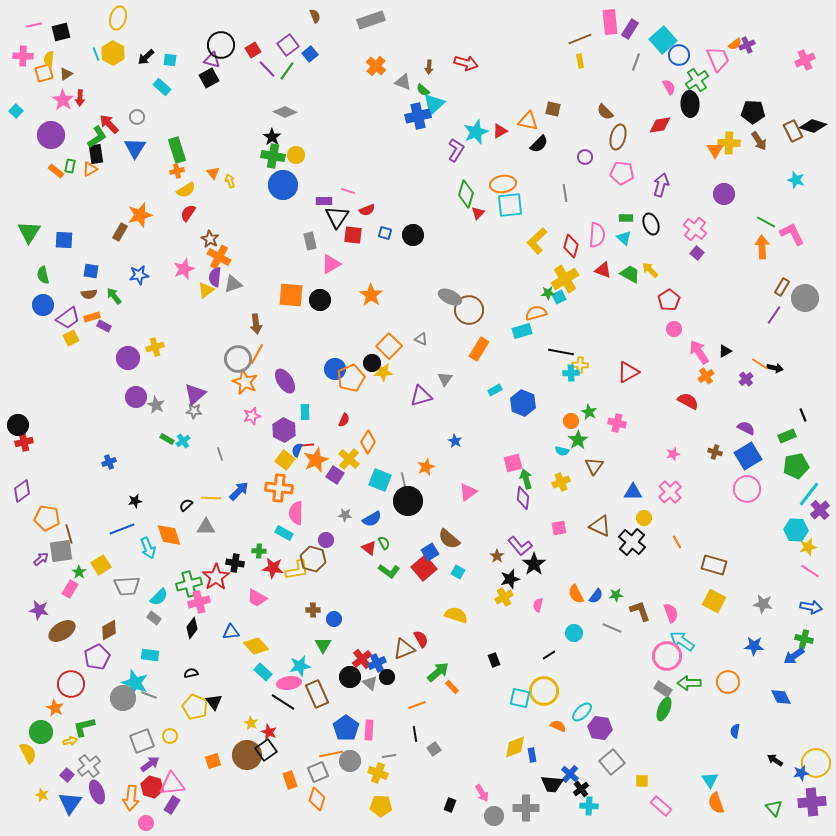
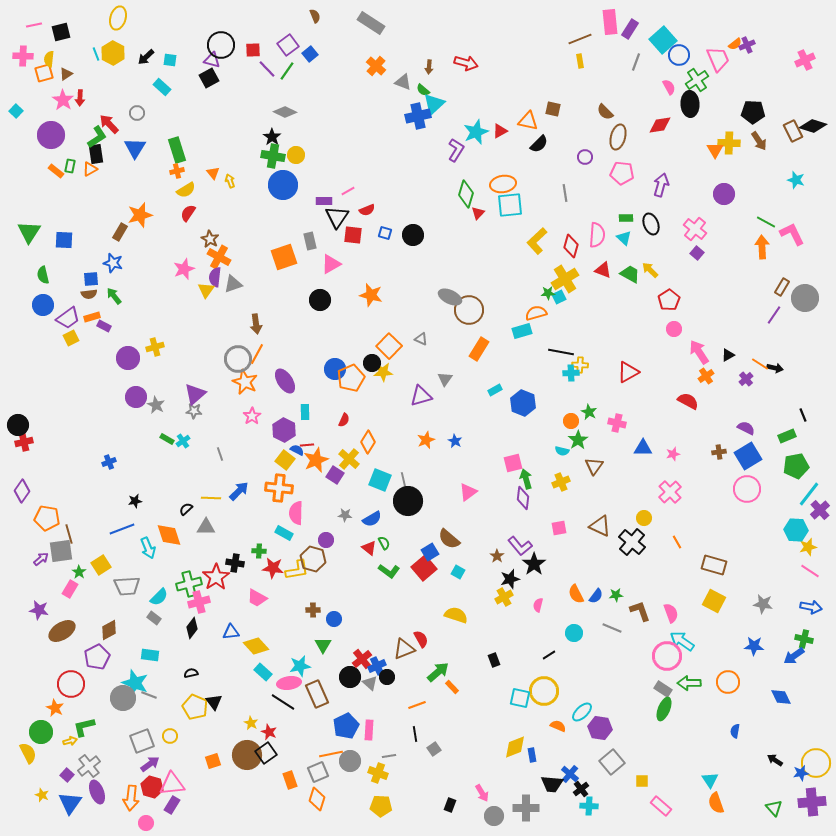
gray rectangle at (371, 20): moved 3 px down; rotated 52 degrees clockwise
red square at (253, 50): rotated 28 degrees clockwise
gray circle at (137, 117): moved 4 px up
pink line at (348, 191): rotated 48 degrees counterclockwise
blue square at (91, 271): moved 8 px down; rotated 14 degrees counterclockwise
blue star at (139, 275): moved 26 px left, 12 px up; rotated 24 degrees clockwise
yellow triangle at (206, 290): rotated 18 degrees counterclockwise
orange square at (291, 295): moved 7 px left, 38 px up; rotated 24 degrees counterclockwise
orange star at (371, 295): rotated 20 degrees counterclockwise
black triangle at (725, 351): moved 3 px right, 4 px down
pink star at (252, 416): rotated 18 degrees counterclockwise
blue semicircle at (297, 450): rotated 96 degrees clockwise
brown cross at (715, 452): moved 4 px right; rotated 24 degrees counterclockwise
orange star at (426, 467): moved 27 px up
purple diamond at (22, 491): rotated 20 degrees counterclockwise
blue triangle at (633, 492): moved 10 px right, 44 px up
black semicircle at (186, 505): moved 4 px down
blue cross at (377, 663): moved 3 px down
blue pentagon at (346, 728): moved 2 px up; rotated 10 degrees clockwise
black square at (266, 750): moved 3 px down
